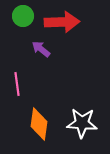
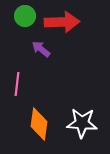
green circle: moved 2 px right
pink line: rotated 15 degrees clockwise
